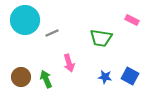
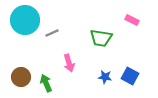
green arrow: moved 4 px down
